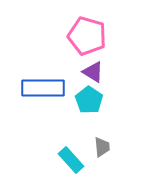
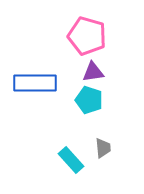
purple triangle: rotated 40 degrees counterclockwise
blue rectangle: moved 8 px left, 5 px up
cyan pentagon: rotated 16 degrees counterclockwise
gray trapezoid: moved 1 px right, 1 px down
